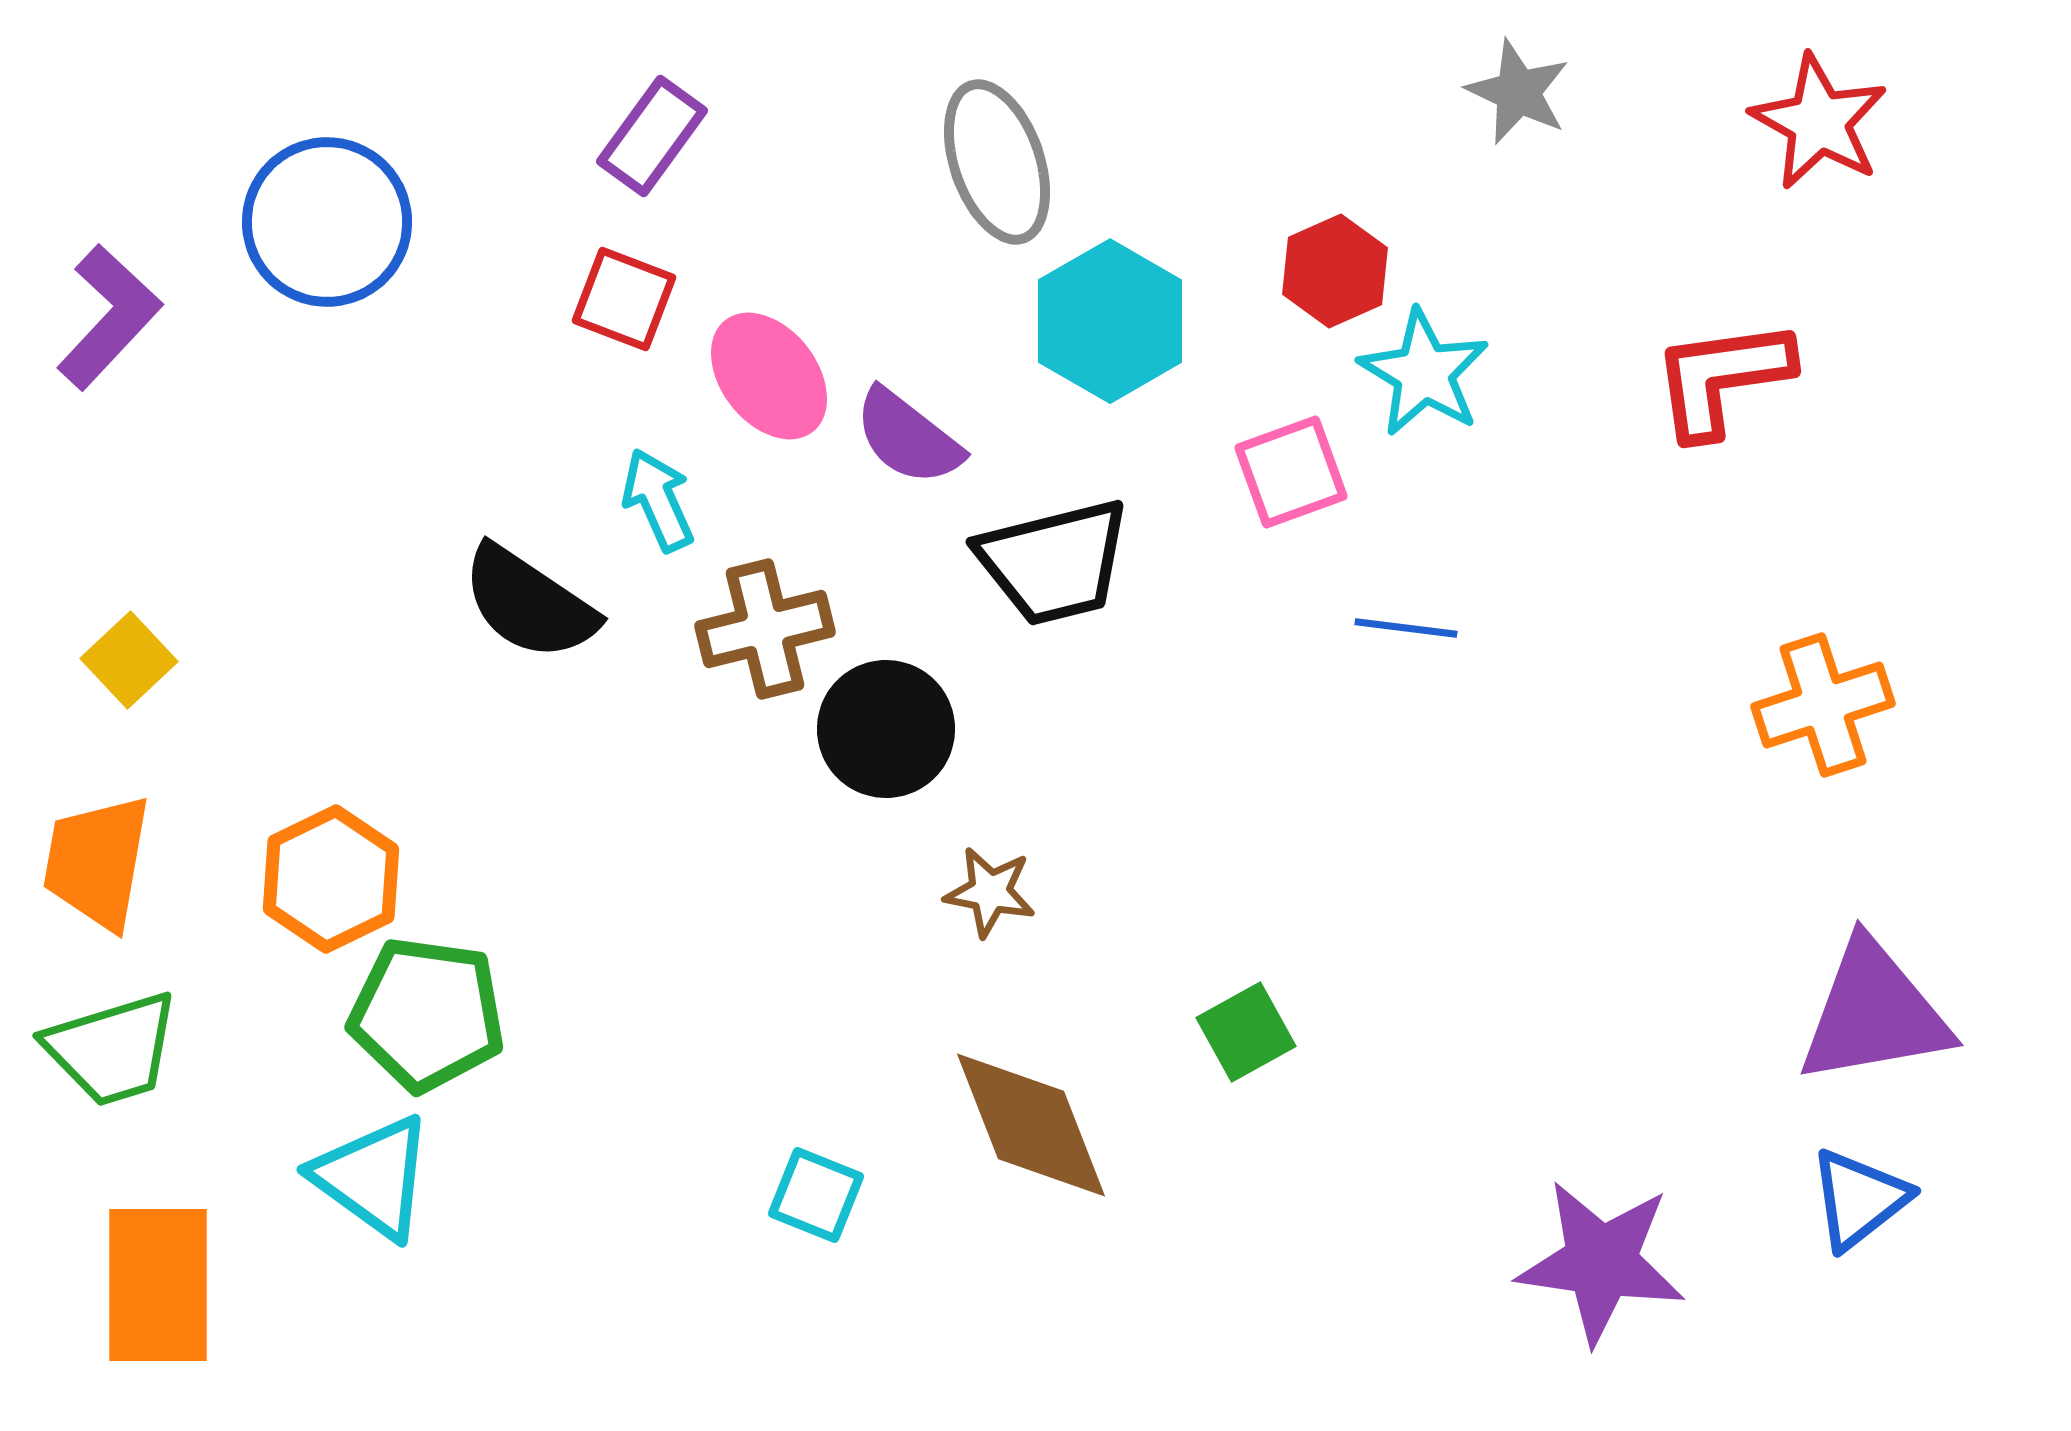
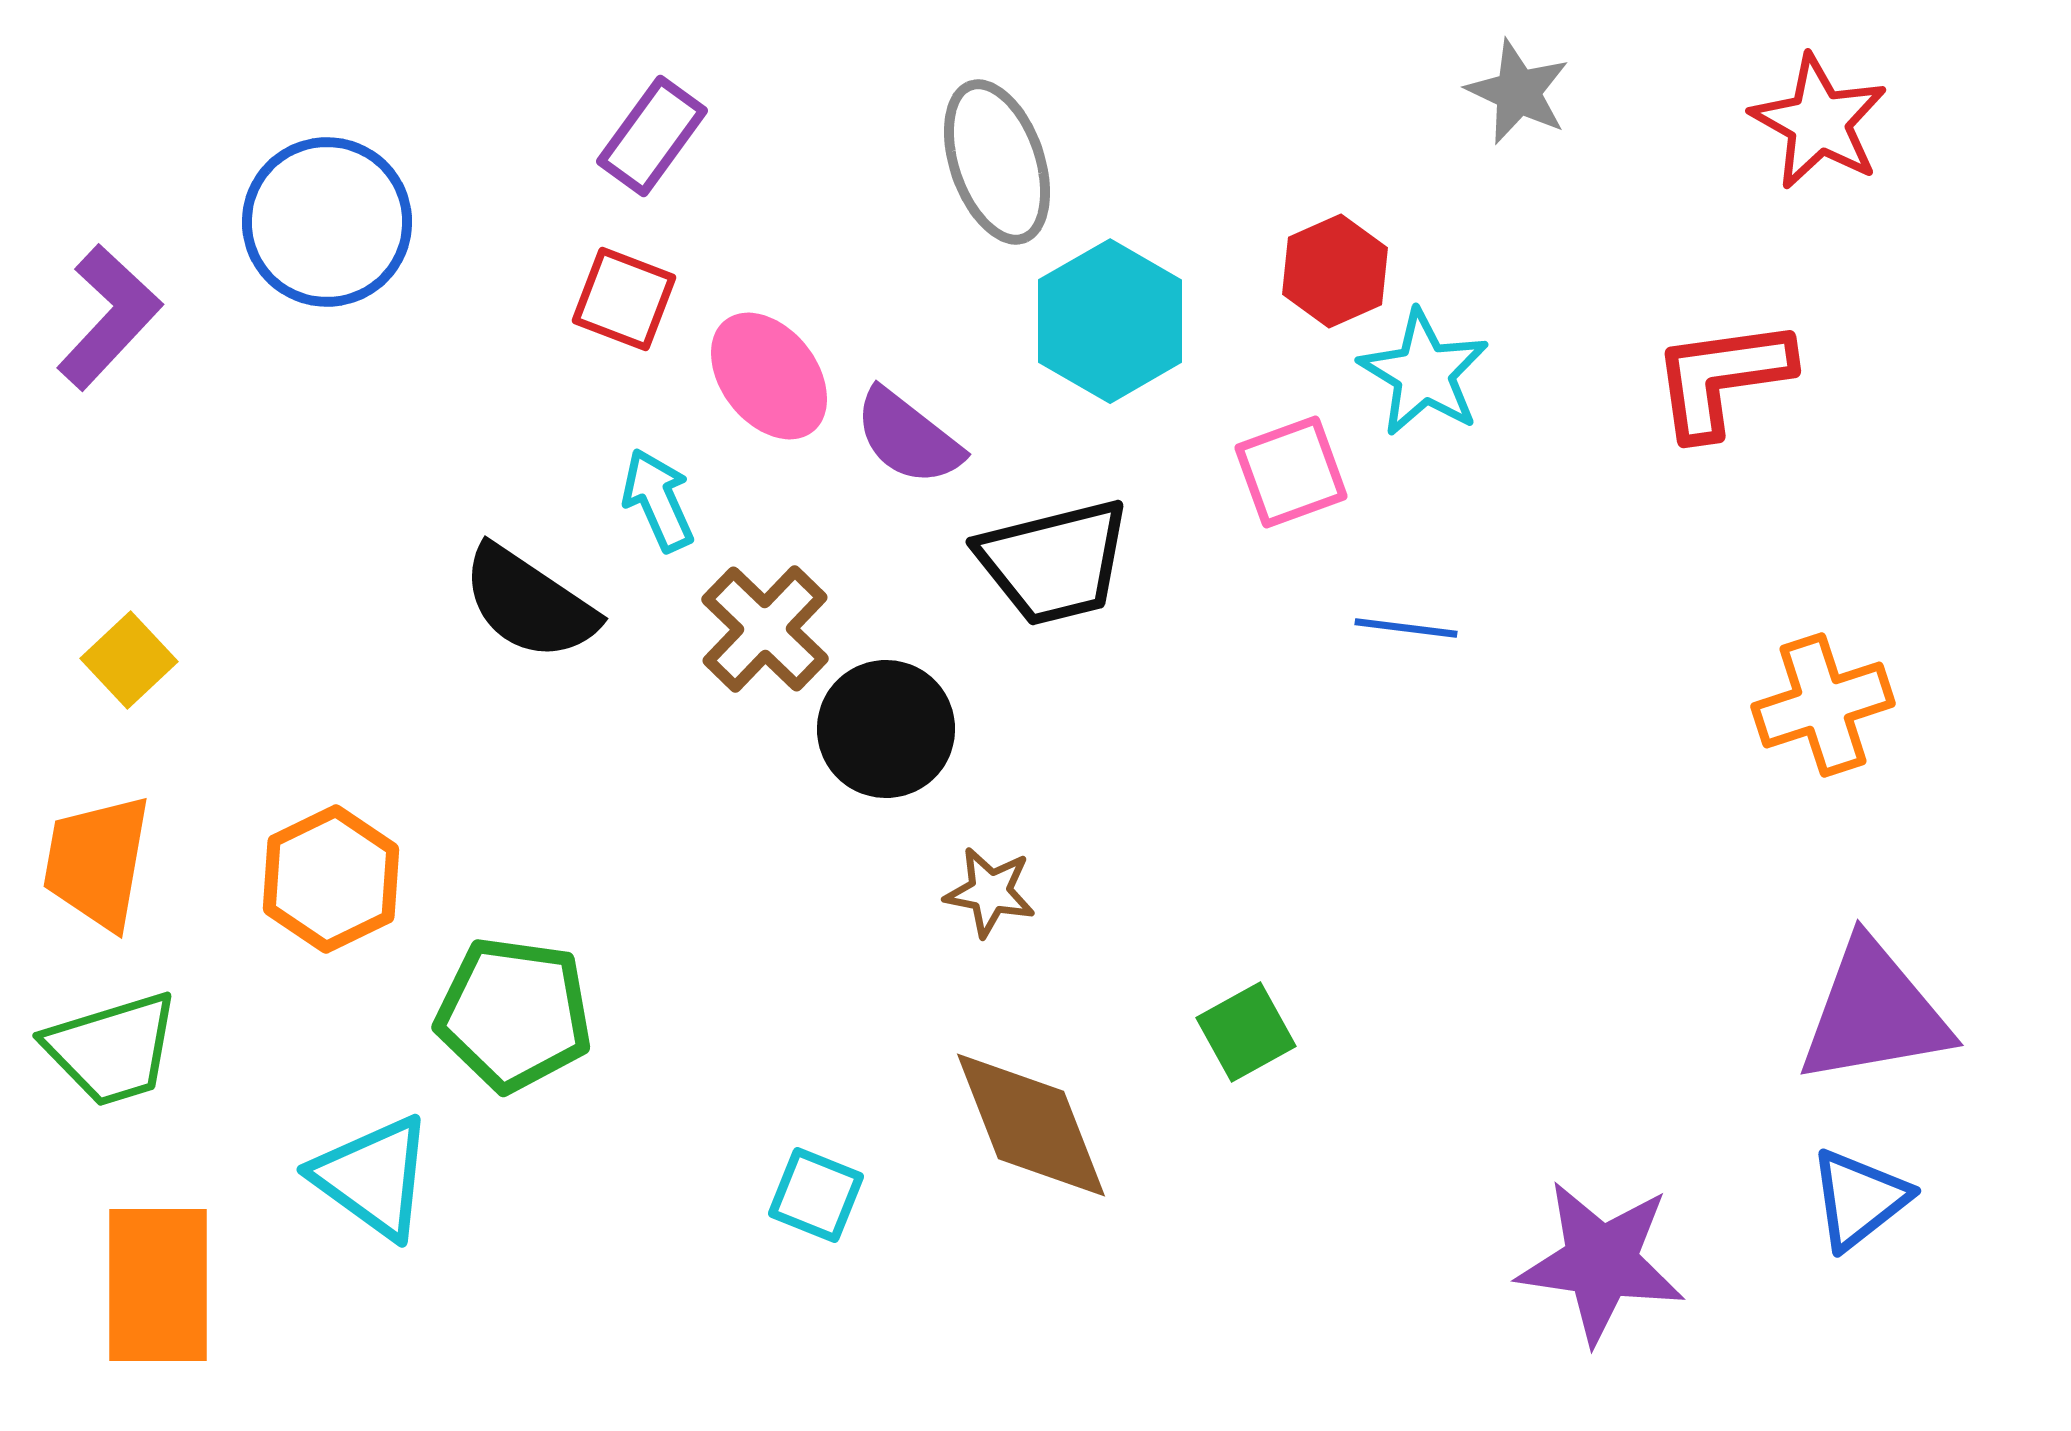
brown cross: rotated 32 degrees counterclockwise
green pentagon: moved 87 px right
